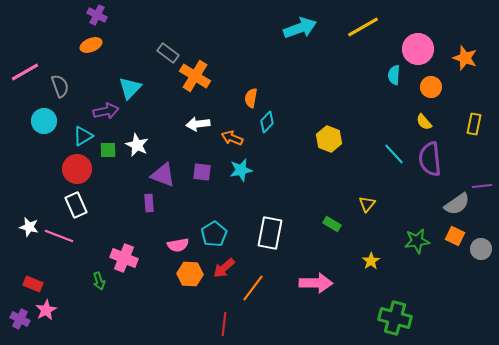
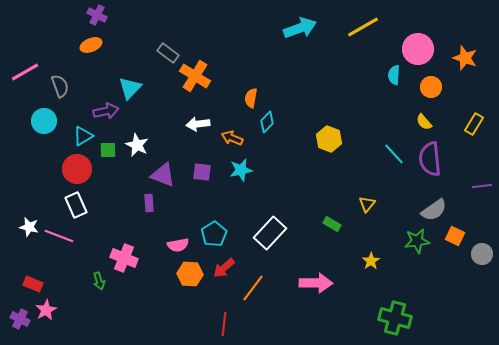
yellow rectangle at (474, 124): rotated 20 degrees clockwise
gray semicircle at (457, 204): moved 23 px left, 6 px down
white rectangle at (270, 233): rotated 32 degrees clockwise
gray circle at (481, 249): moved 1 px right, 5 px down
